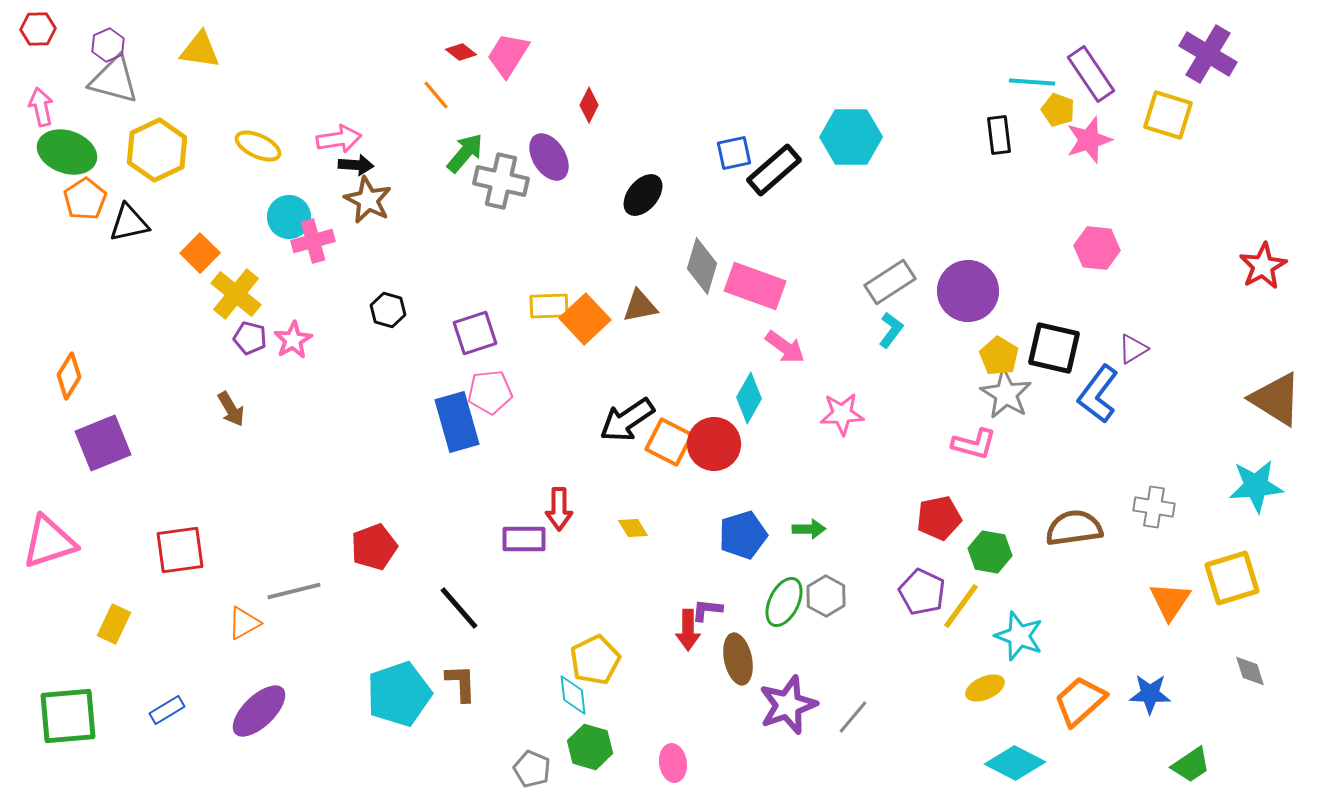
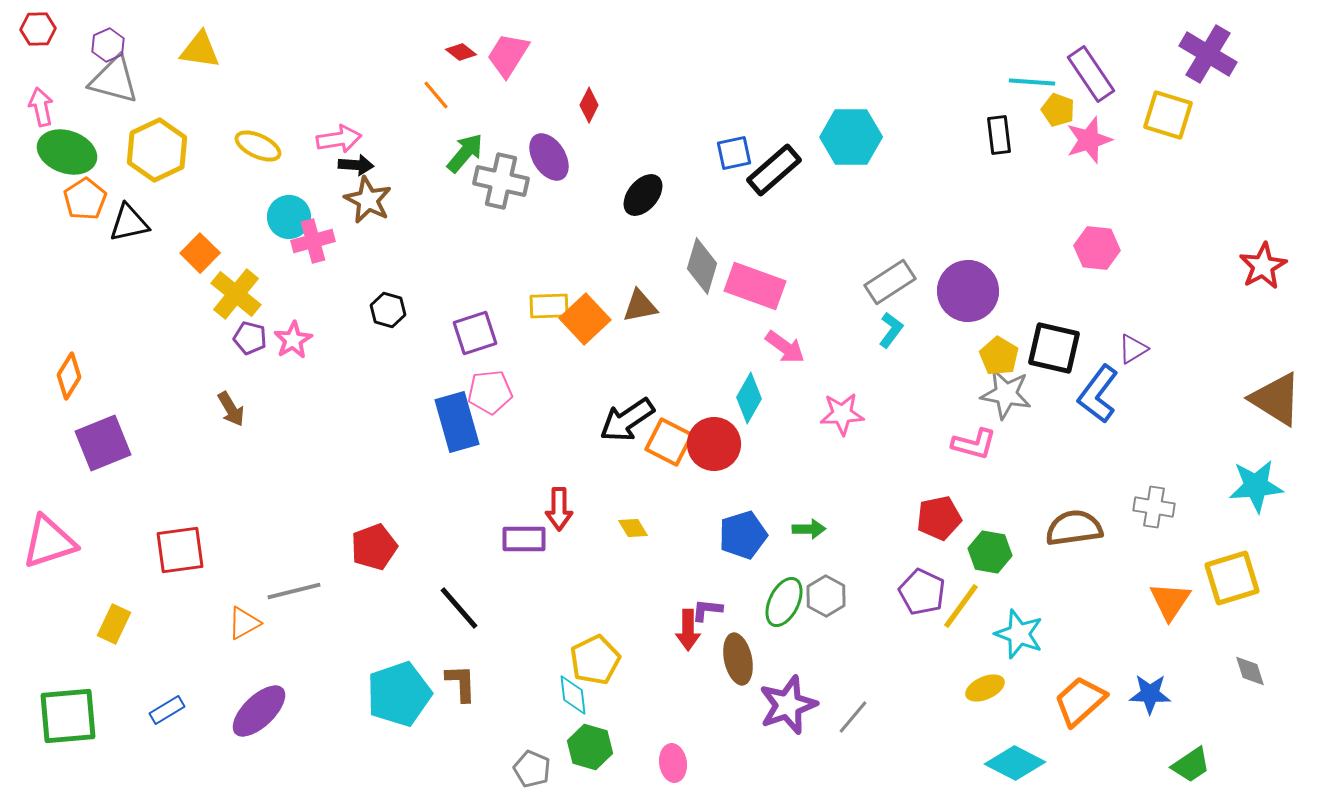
gray star at (1006, 394): rotated 21 degrees counterclockwise
cyan star at (1019, 636): moved 2 px up
